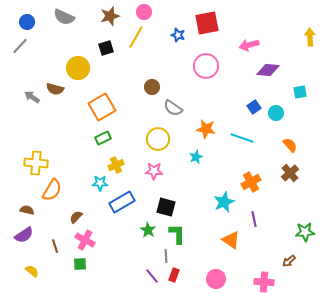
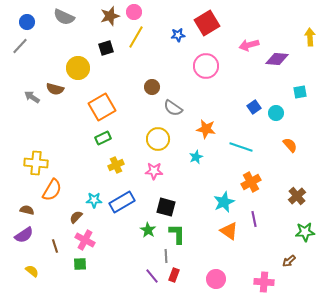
pink circle at (144, 12): moved 10 px left
red square at (207, 23): rotated 20 degrees counterclockwise
blue star at (178, 35): rotated 24 degrees counterclockwise
purple diamond at (268, 70): moved 9 px right, 11 px up
cyan line at (242, 138): moved 1 px left, 9 px down
brown cross at (290, 173): moved 7 px right, 23 px down
cyan star at (100, 183): moved 6 px left, 17 px down
orange triangle at (231, 240): moved 2 px left, 9 px up
